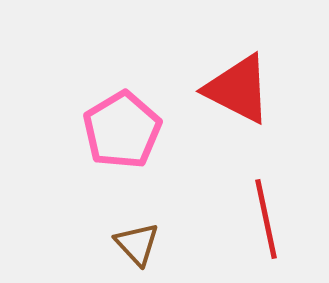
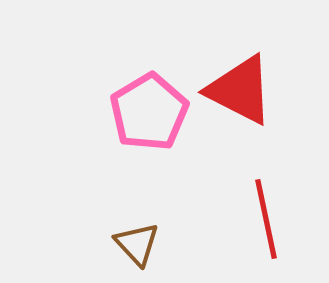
red triangle: moved 2 px right, 1 px down
pink pentagon: moved 27 px right, 18 px up
